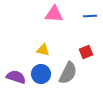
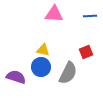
blue circle: moved 7 px up
